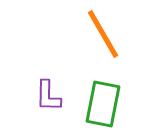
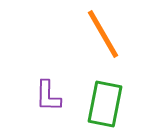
green rectangle: moved 2 px right
